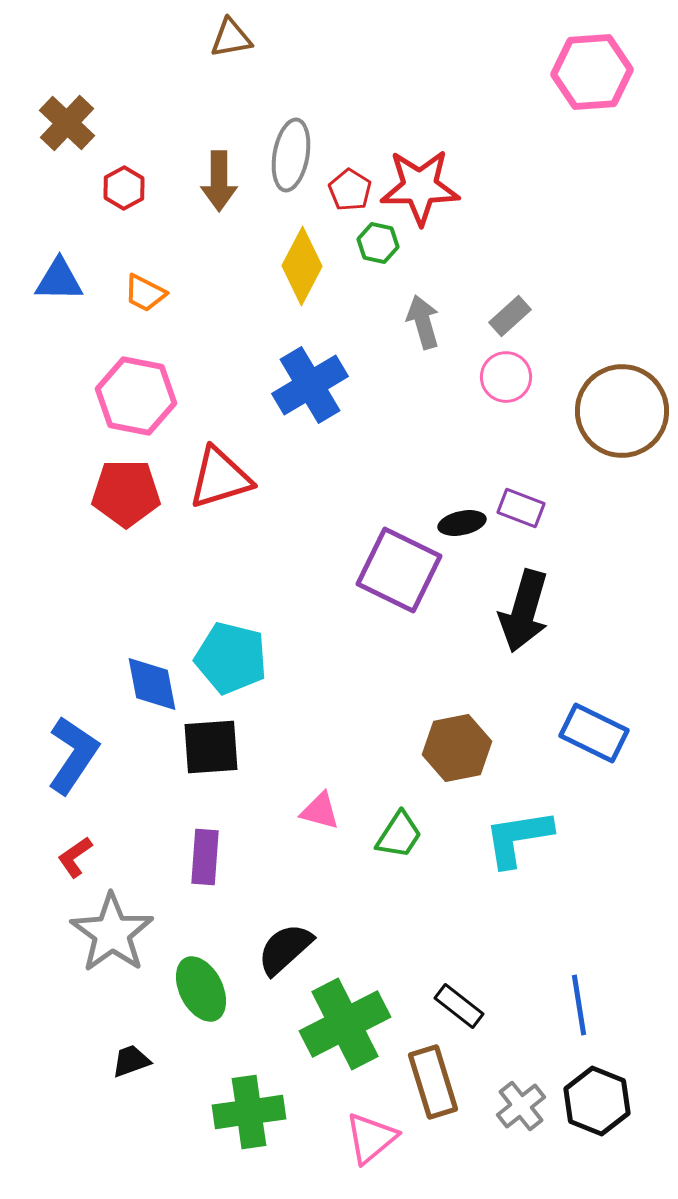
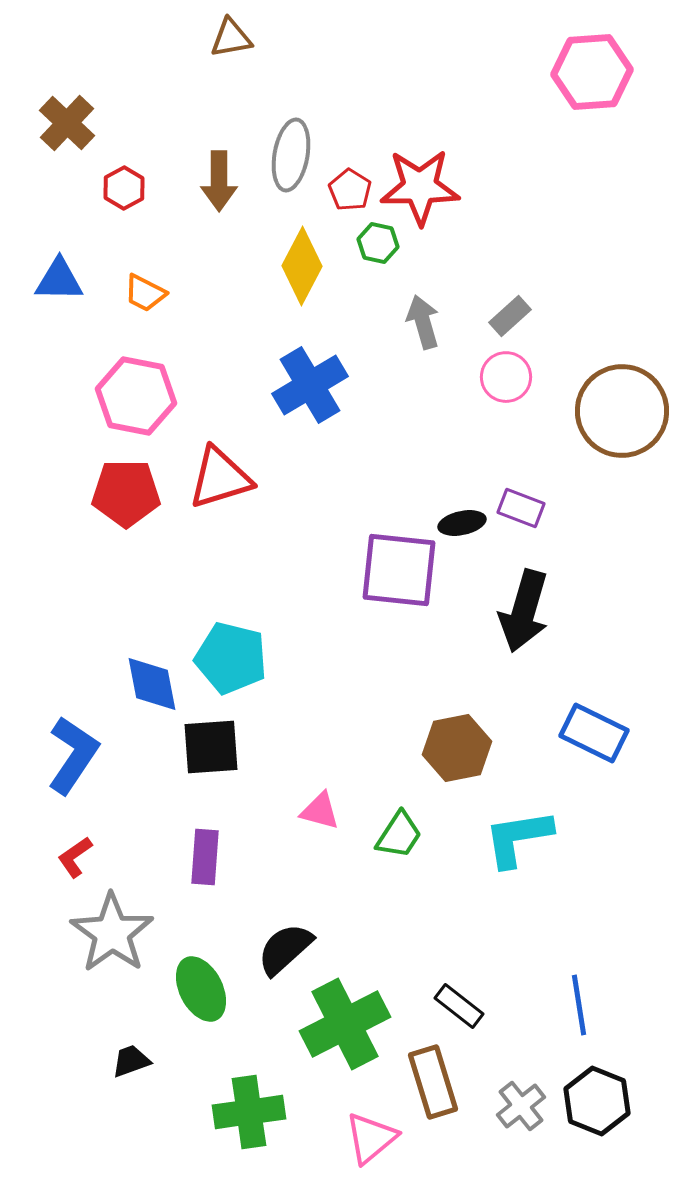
purple square at (399, 570): rotated 20 degrees counterclockwise
